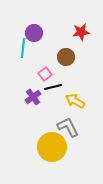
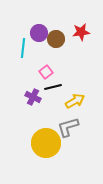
purple circle: moved 5 px right
brown circle: moved 10 px left, 18 px up
pink square: moved 1 px right, 2 px up
purple cross: rotated 28 degrees counterclockwise
yellow arrow: rotated 120 degrees clockwise
gray L-shape: rotated 80 degrees counterclockwise
yellow circle: moved 6 px left, 4 px up
